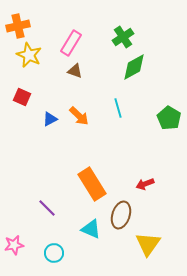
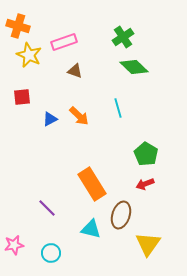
orange cross: rotated 30 degrees clockwise
pink rectangle: moved 7 px left, 1 px up; rotated 40 degrees clockwise
green diamond: rotated 72 degrees clockwise
red square: rotated 30 degrees counterclockwise
green pentagon: moved 23 px left, 36 px down
cyan triangle: rotated 10 degrees counterclockwise
cyan circle: moved 3 px left
